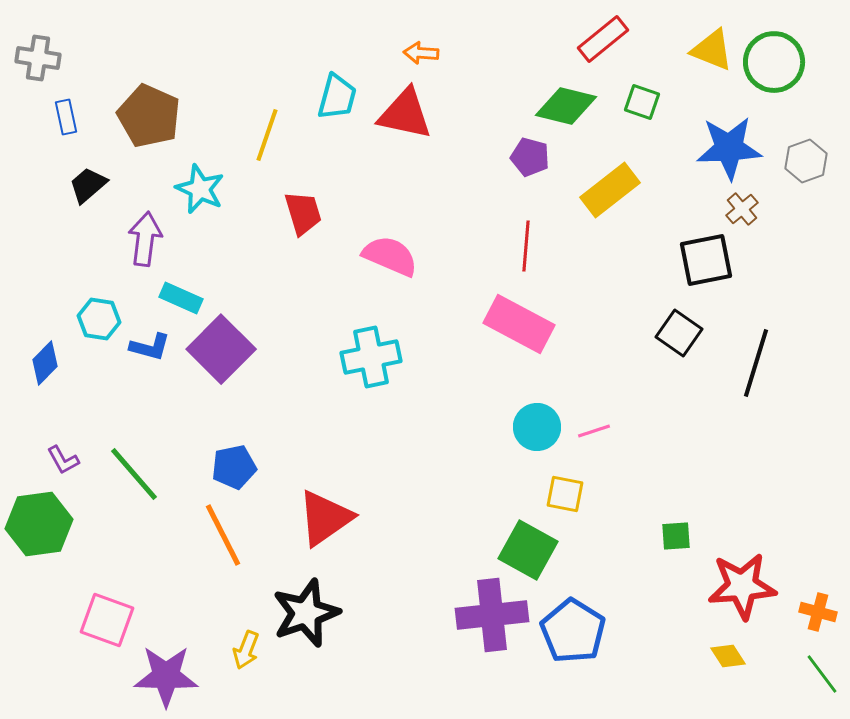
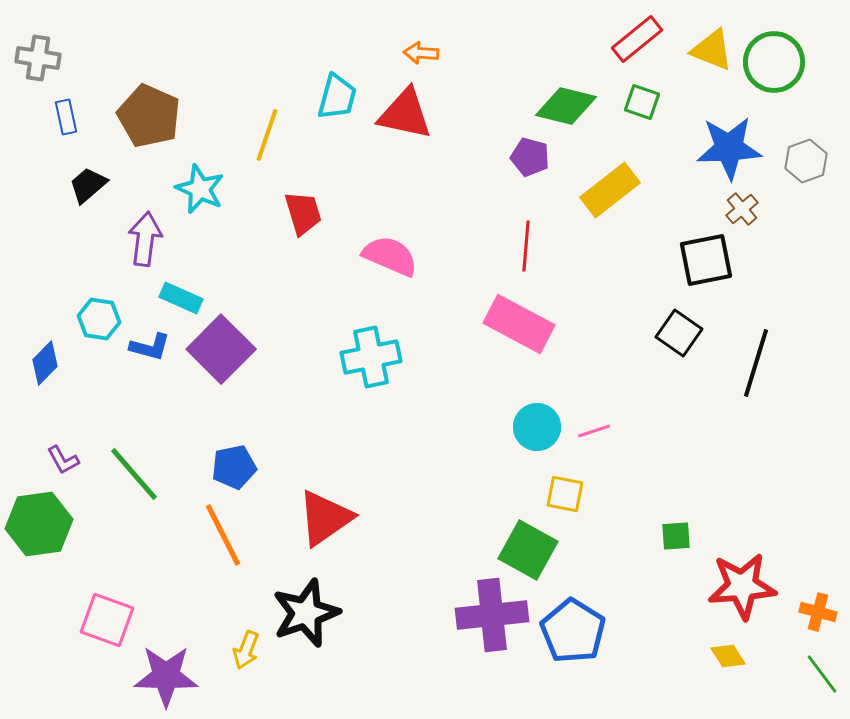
red rectangle at (603, 39): moved 34 px right
